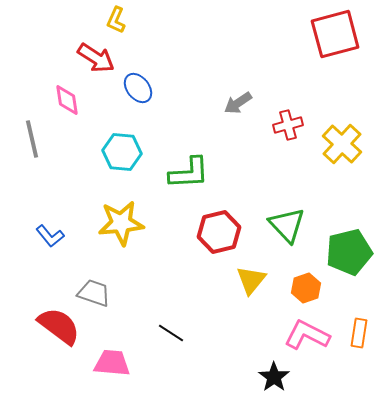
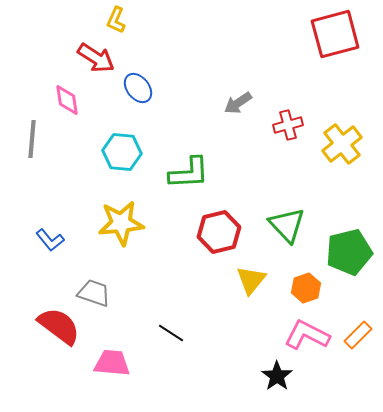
gray line: rotated 18 degrees clockwise
yellow cross: rotated 9 degrees clockwise
blue L-shape: moved 4 px down
orange rectangle: moved 1 px left, 2 px down; rotated 36 degrees clockwise
black star: moved 3 px right, 1 px up
